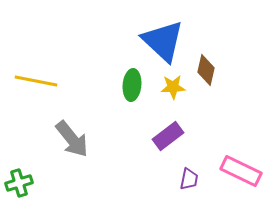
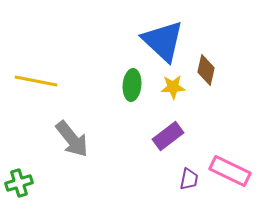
pink rectangle: moved 11 px left
